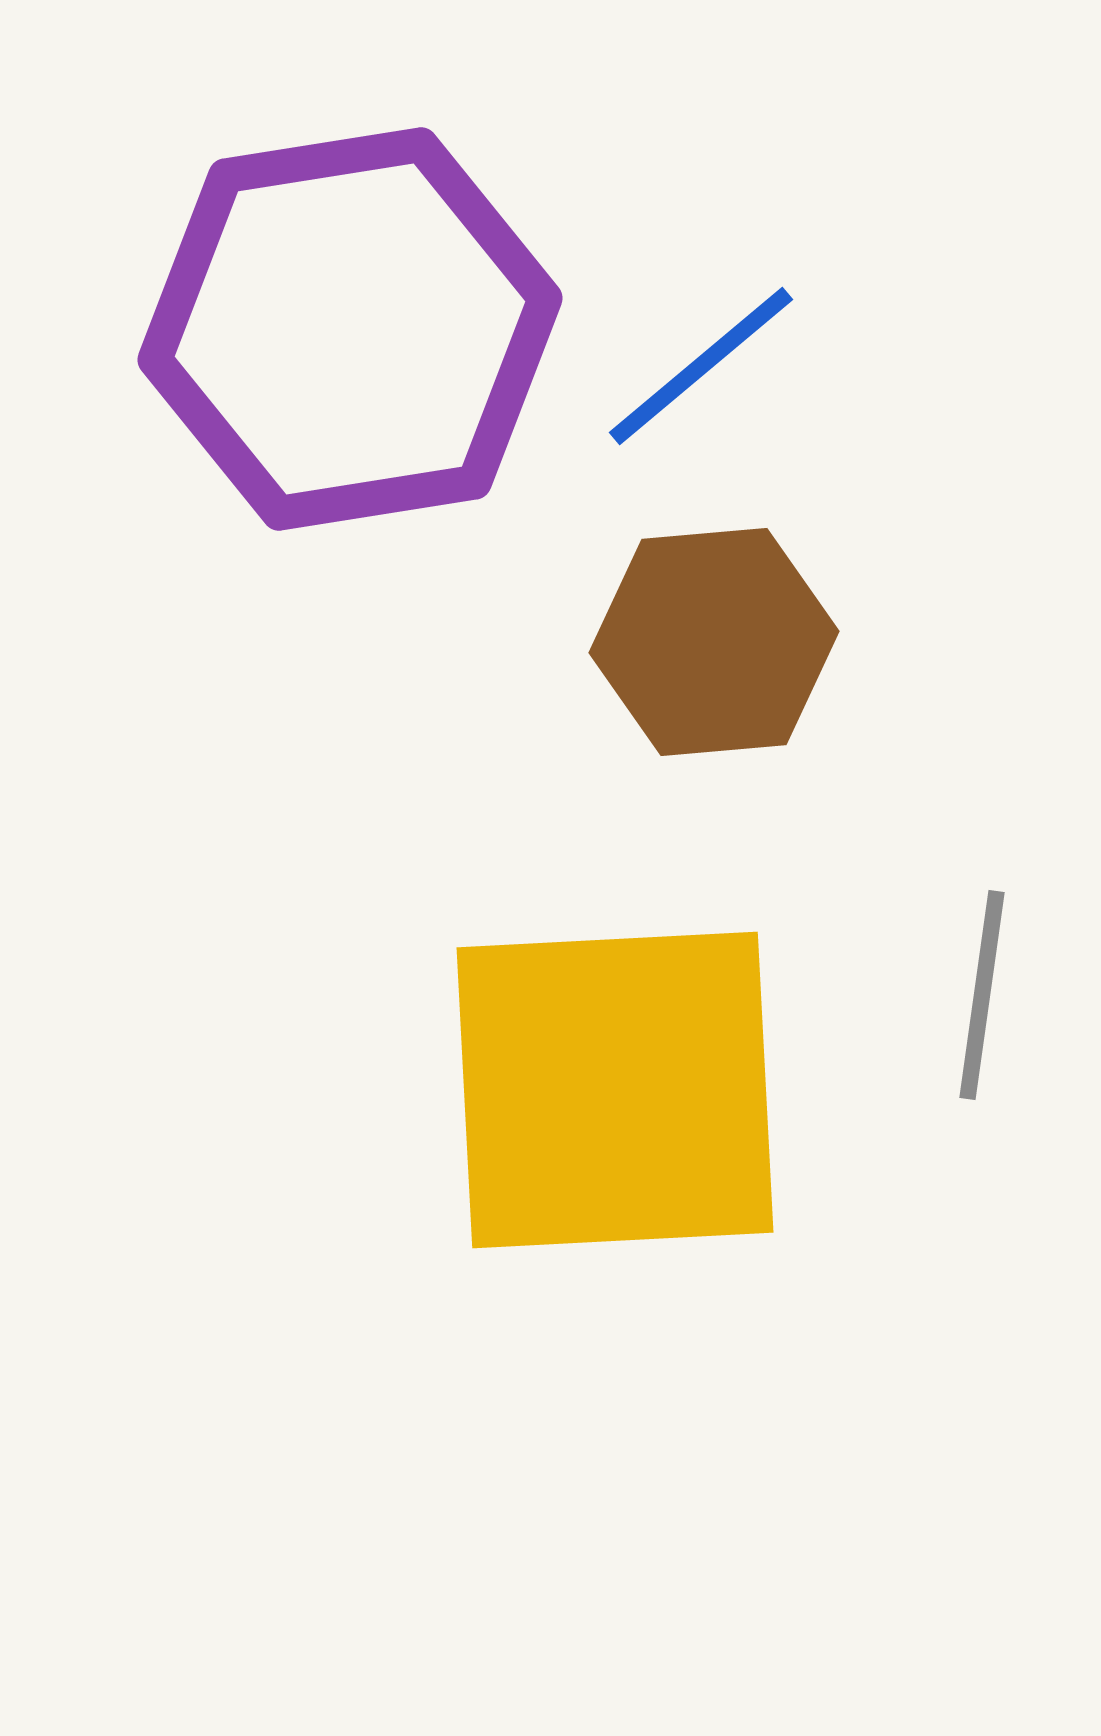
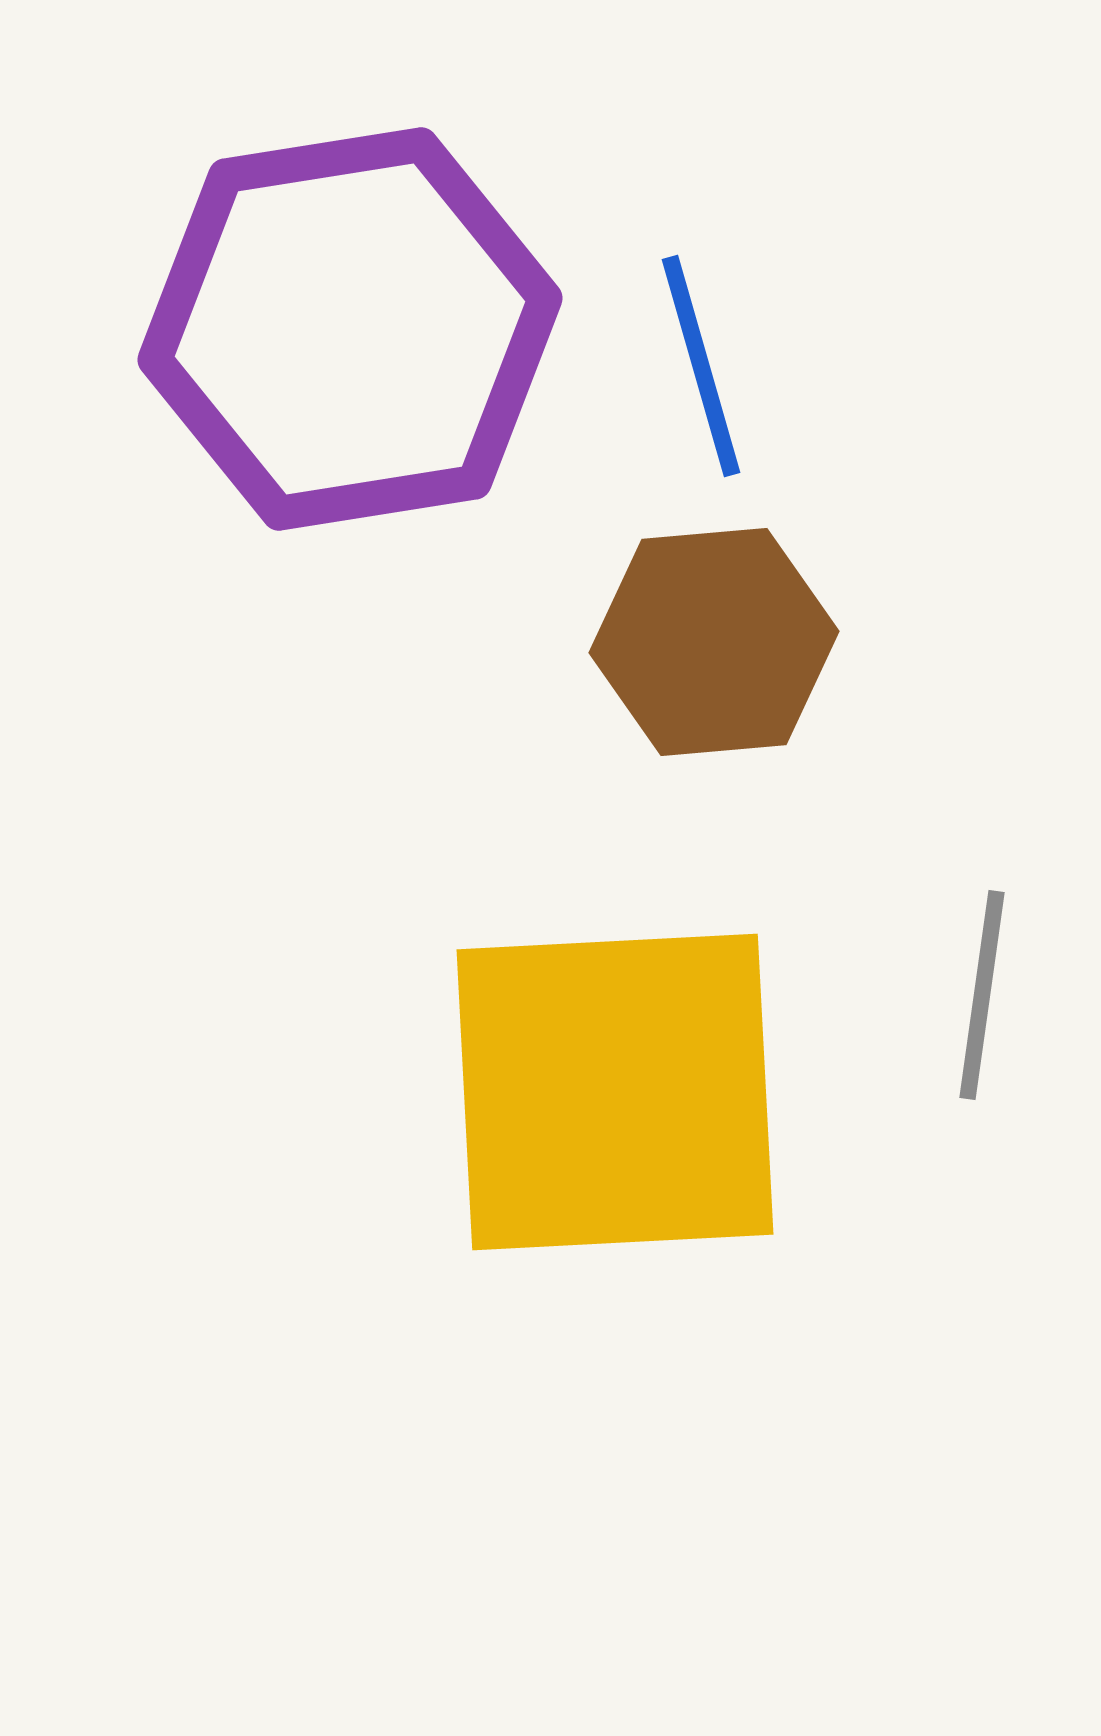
blue line: rotated 66 degrees counterclockwise
yellow square: moved 2 px down
